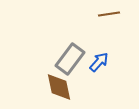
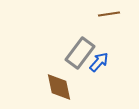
gray rectangle: moved 10 px right, 6 px up
